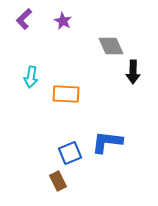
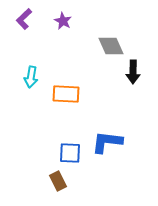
blue square: rotated 25 degrees clockwise
